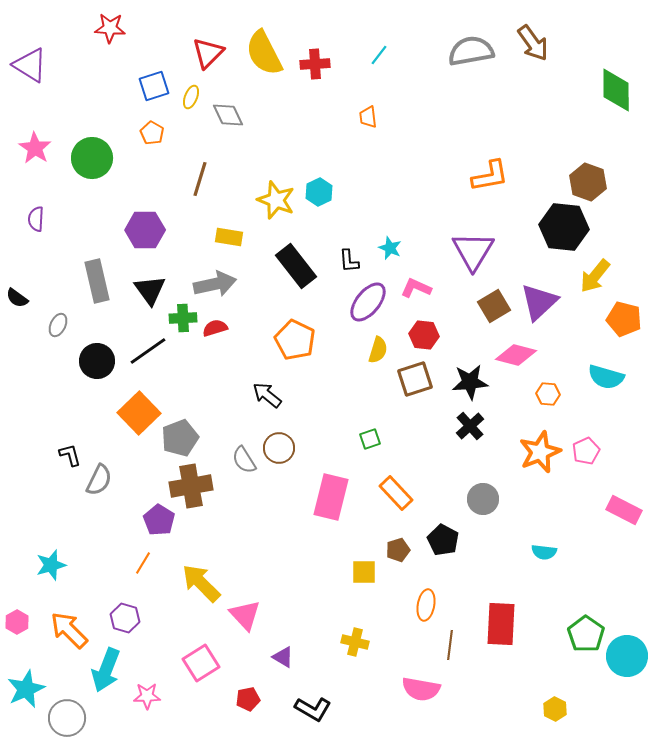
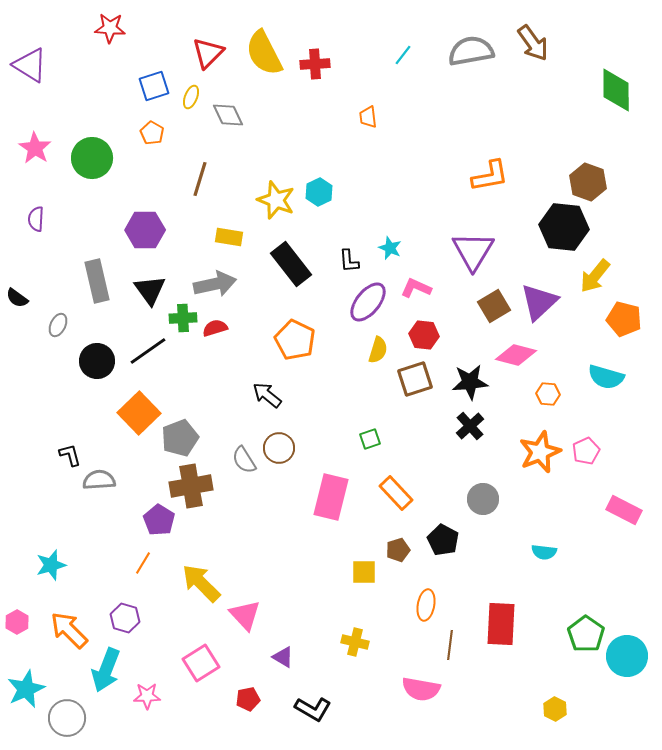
cyan line at (379, 55): moved 24 px right
black rectangle at (296, 266): moved 5 px left, 2 px up
gray semicircle at (99, 480): rotated 120 degrees counterclockwise
